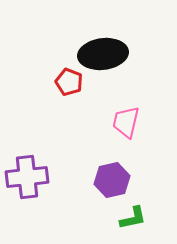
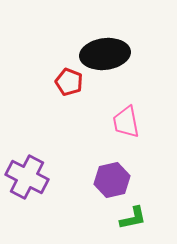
black ellipse: moved 2 px right
pink trapezoid: rotated 24 degrees counterclockwise
purple cross: rotated 33 degrees clockwise
